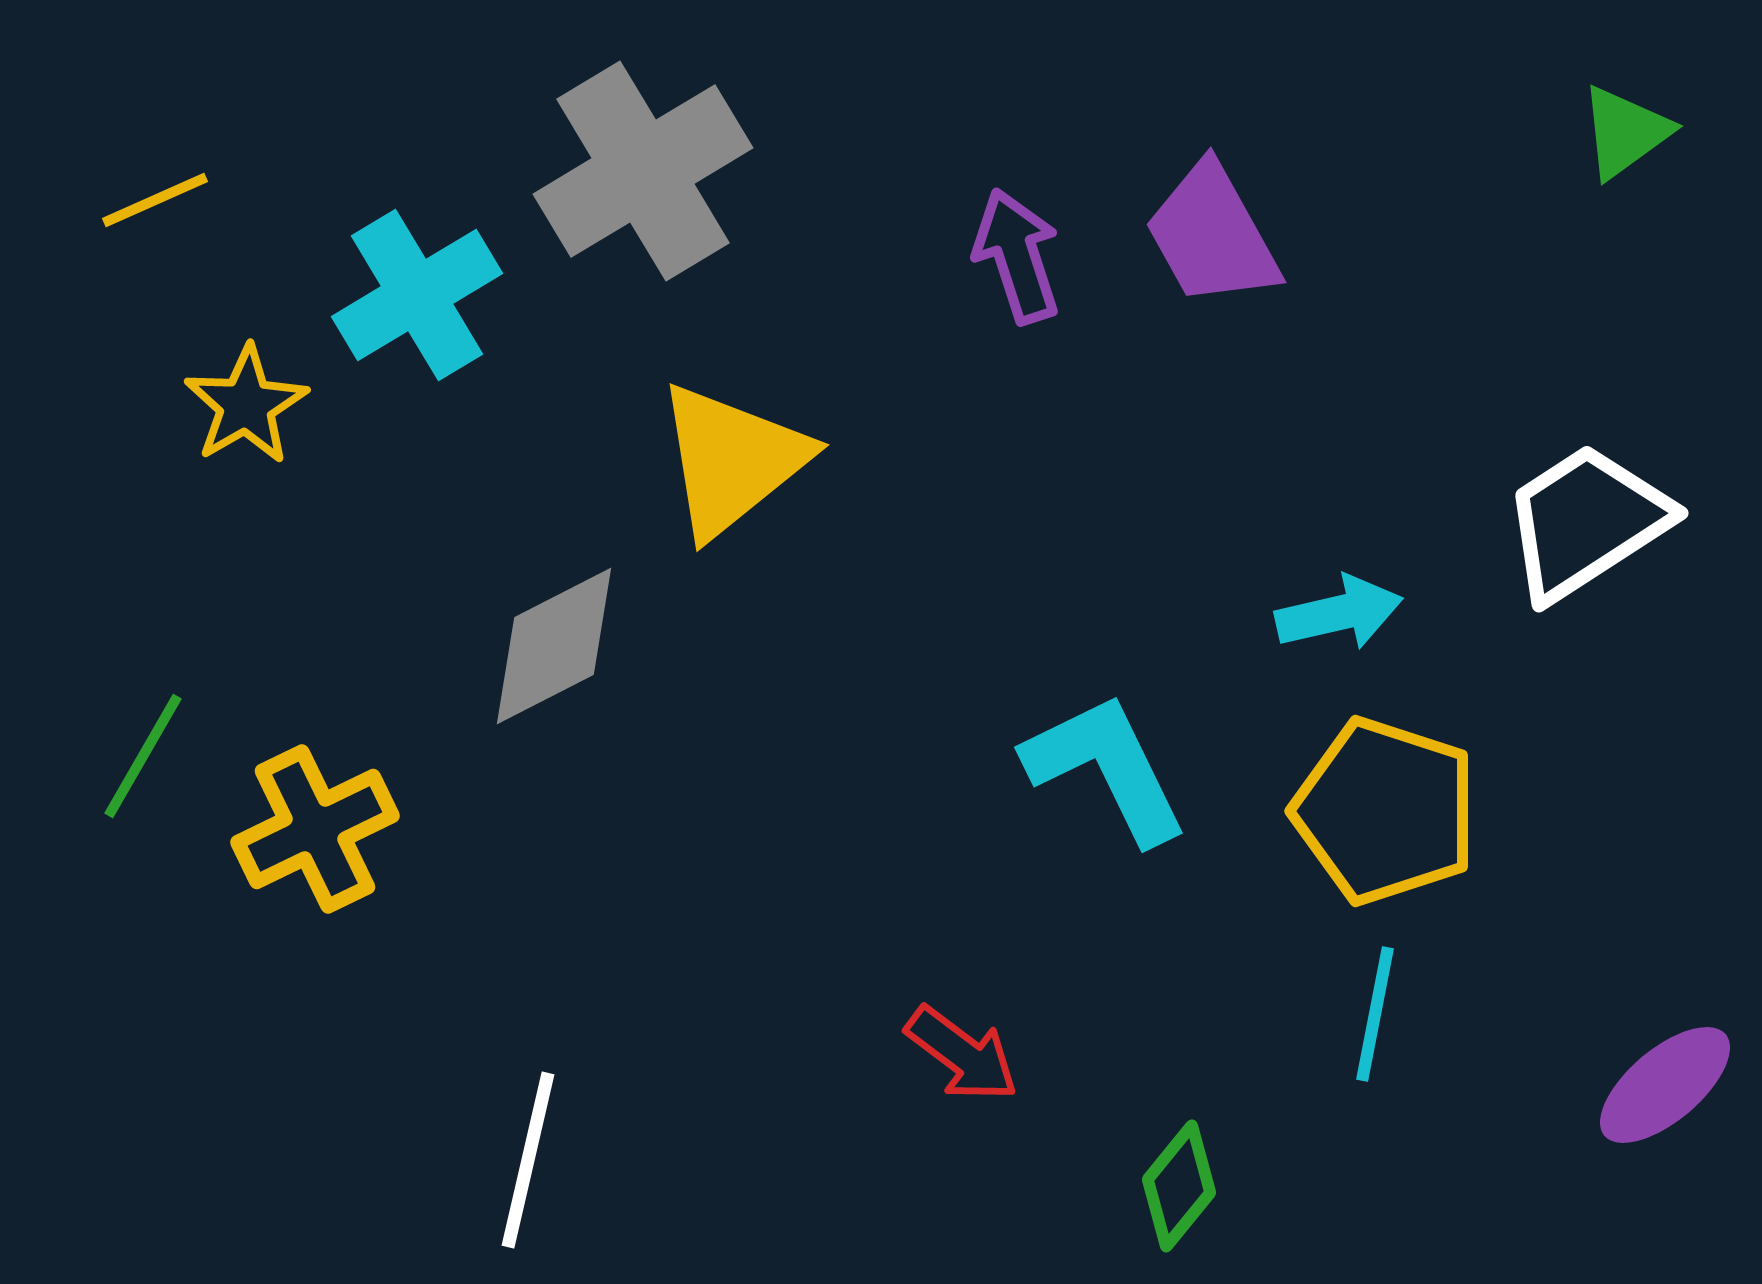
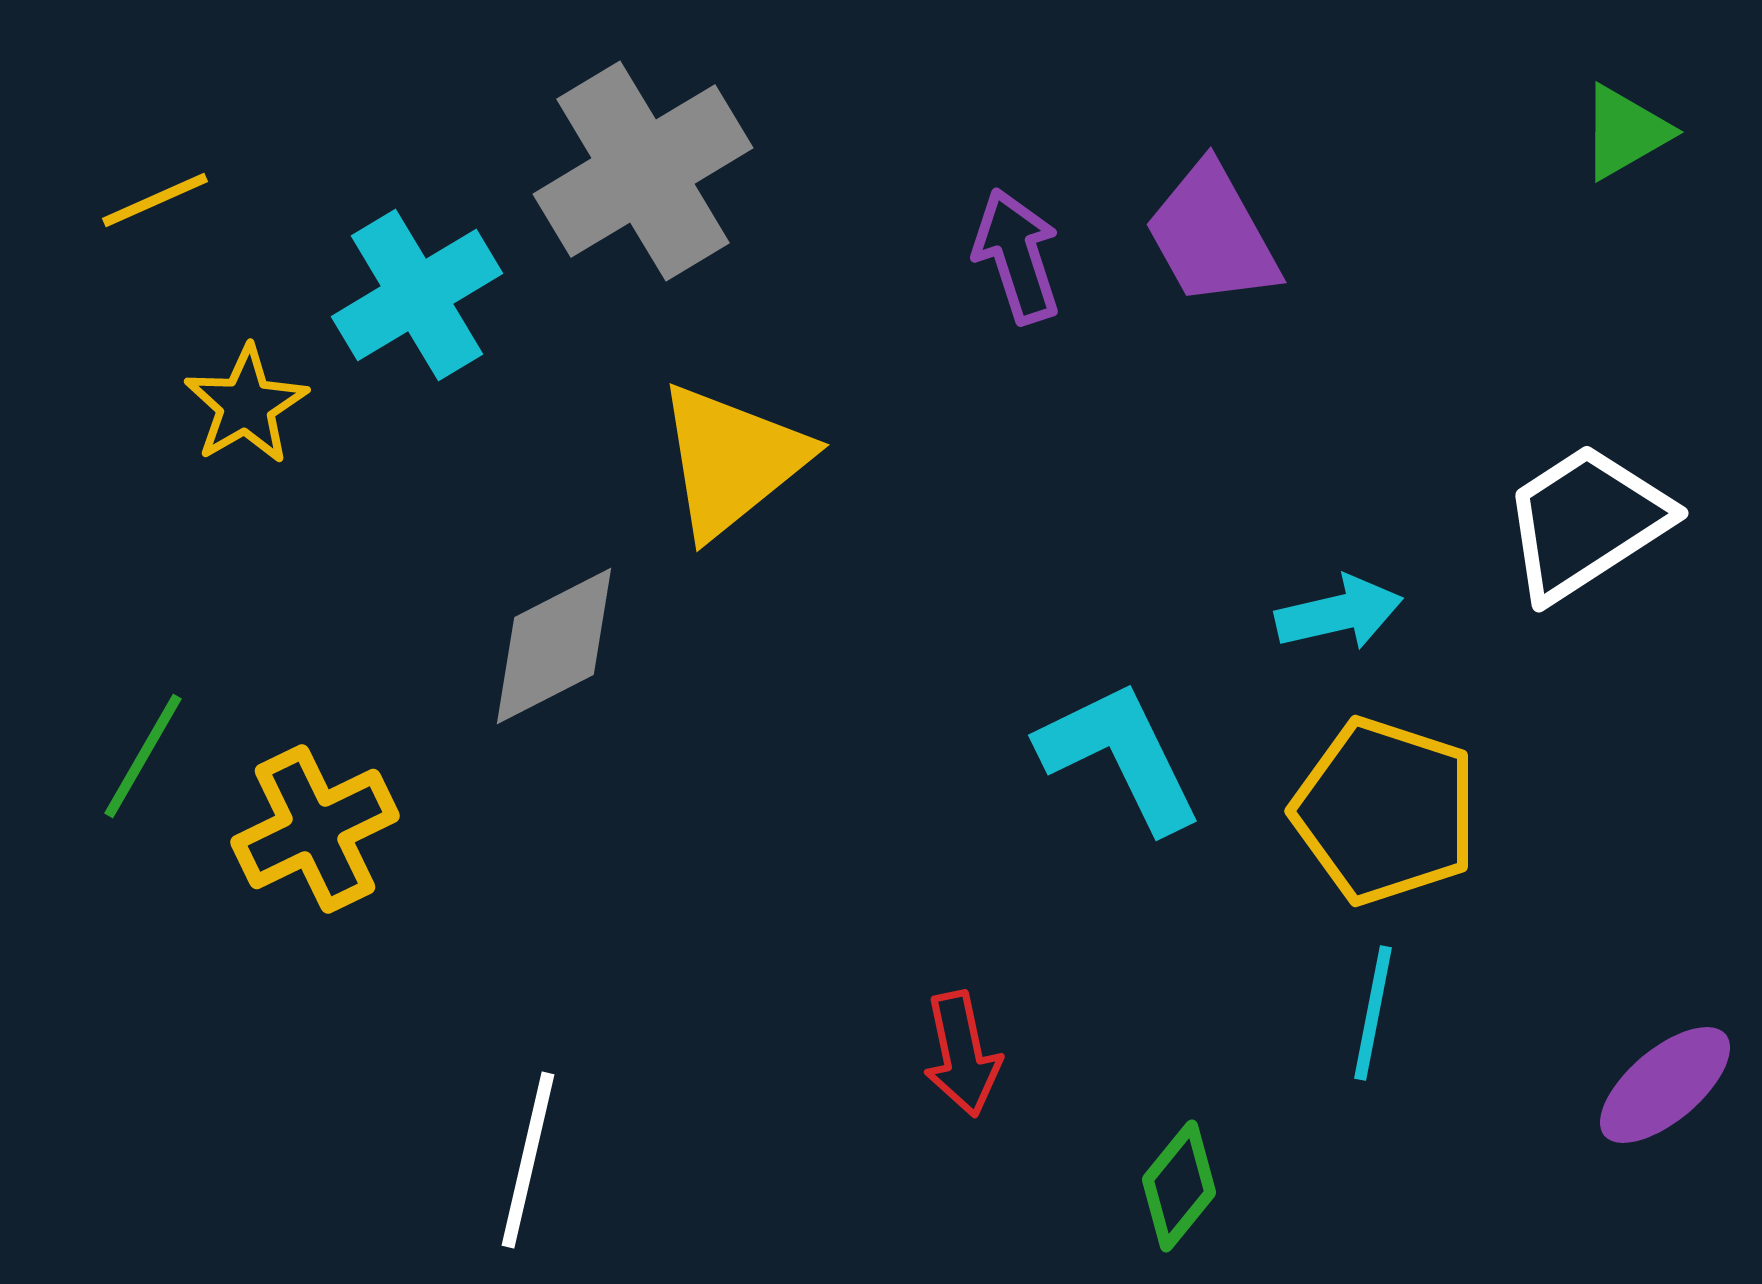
green triangle: rotated 6 degrees clockwise
cyan L-shape: moved 14 px right, 12 px up
cyan line: moved 2 px left, 1 px up
red arrow: rotated 41 degrees clockwise
